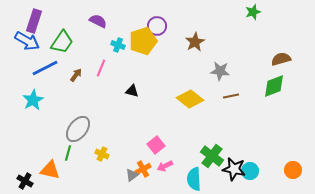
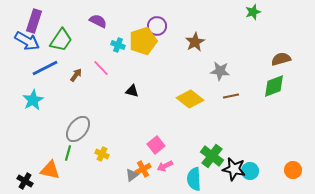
green trapezoid: moved 1 px left, 2 px up
pink line: rotated 66 degrees counterclockwise
